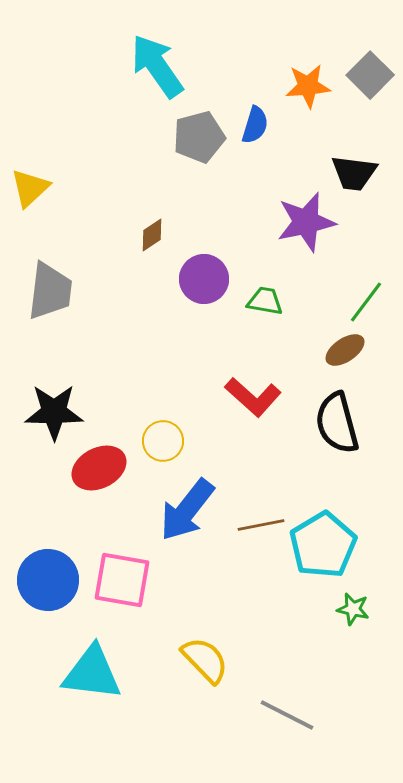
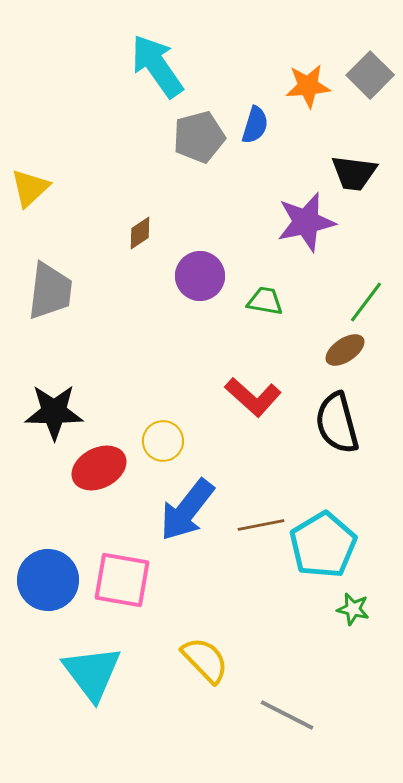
brown diamond: moved 12 px left, 2 px up
purple circle: moved 4 px left, 3 px up
cyan triangle: rotated 46 degrees clockwise
